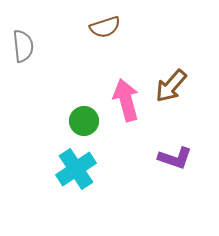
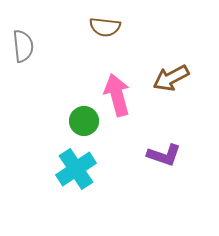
brown semicircle: rotated 24 degrees clockwise
brown arrow: moved 8 px up; rotated 21 degrees clockwise
pink arrow: moved 9 px left, 5 px up
purple L-shape: moved 11 px left, 3 px up
